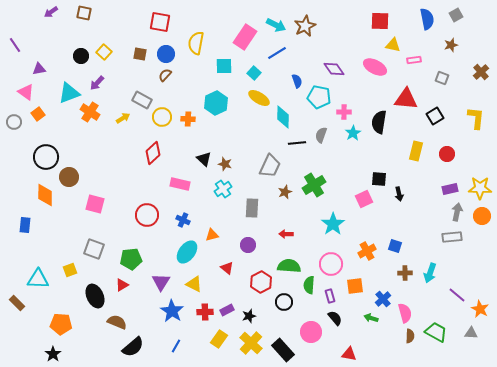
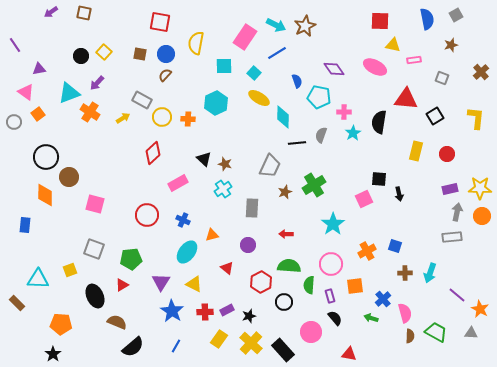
pink rectangle at (180, 184): moved 2 px left, 1 px up; rotated 42 degrees counterclockwise
